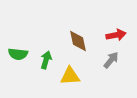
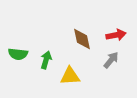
brown diamond: moved 4 px right, 2 px up
